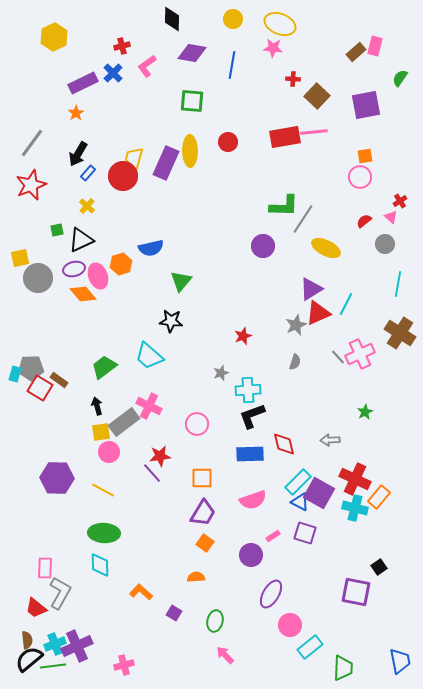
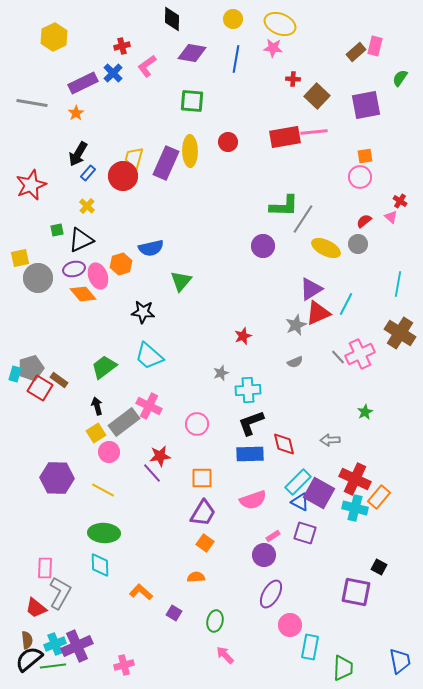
blue line at (232, 65): moved 4 px right, 6 px up
gray line at (32, 143): moved 40 px up; rotated 64 degrees clockwise
red cross at (400, 201): rotated 24 degrees counterclockwise
gray circle at (385, 244): moved 27 px left
black star at (171, 321): moved 28 px left, 9 px up
gray semicircle at (295, 362): rotated 49 degrees clockwise
gray pentagon at (31, 368): rotated 15 degrees counterclockwise
black L-shape at (252, 416): moved 1 px left, 7 px down
yellow square at (101, 432): moved 5 px left, 1 px down; rotated 24 degrees counterclockwise
purple circle at (251, 555): moved 13 px right
black square at (379, 567): rotated 28 degrees counterclockwise
cyan rectangle at (310, 647): rotated 40 degrees counterclockwise
